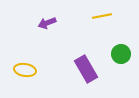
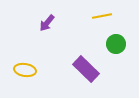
purple arrow: rotated 30 degrees counterclockwise
green circle: moved 5 px left, 10 px up
purple rectangle: rotated 16 degrees counterclockwise
